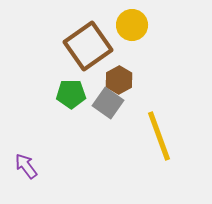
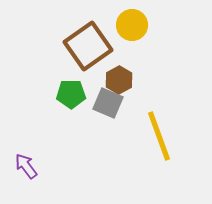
gray square: rotated 12 degrees counterclockwise
